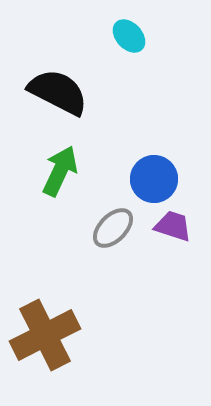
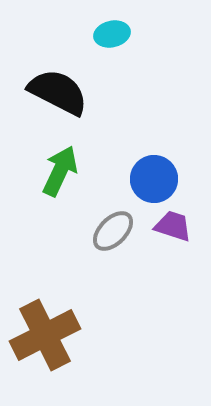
cyan ellipse: moved 17 px left, 2 px up; rotated 60 degrees counterclockwise
gray ellipse: moved 3 px down
